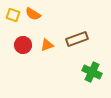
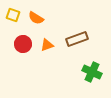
orange semicircle: moved 3 px right, 4 px down
red circle: moved 1 px up
